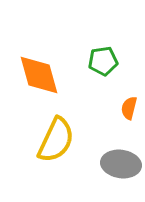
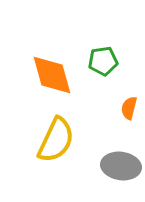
orange diamond: moved 13 px right
gray ellipse: moved 2 px down
